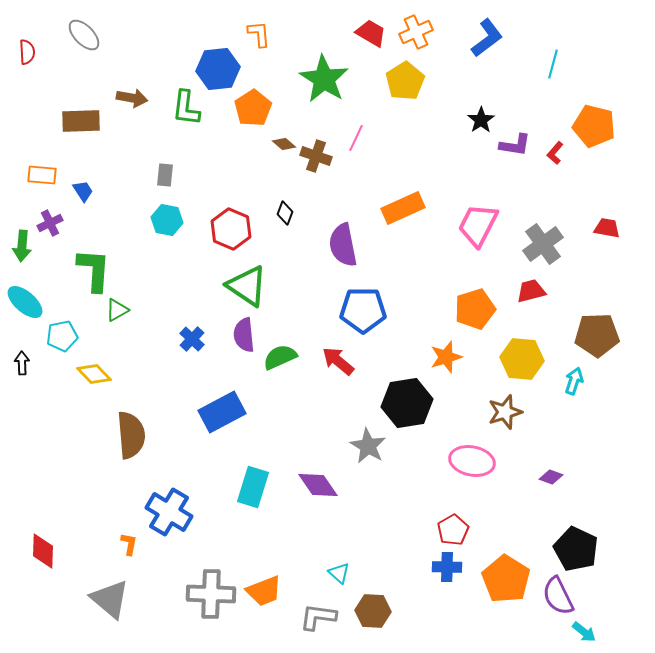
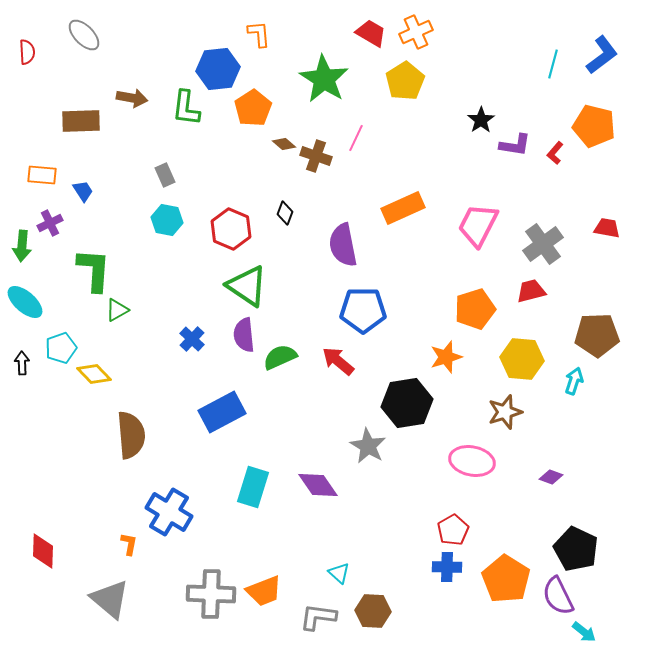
blue L-shape at (487, 38): moved 115 px right, 17 px down
gray rectangle at (165, 175): rotated 30 degrees counterclockwise
cyan pentagon at (62, 336): moved 1 px left, 12 px down; rotated 8 degrees counterclockwise
